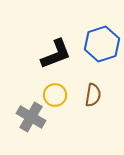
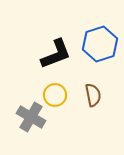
blue hexagon: moved 2 px left
brown semicircle: rotated 20 degrees counterclockwise
